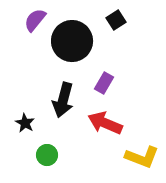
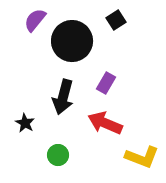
purple rectangle: moved 2 px right
black arrow: moved 3 px up
green circle: moved 11 px right
